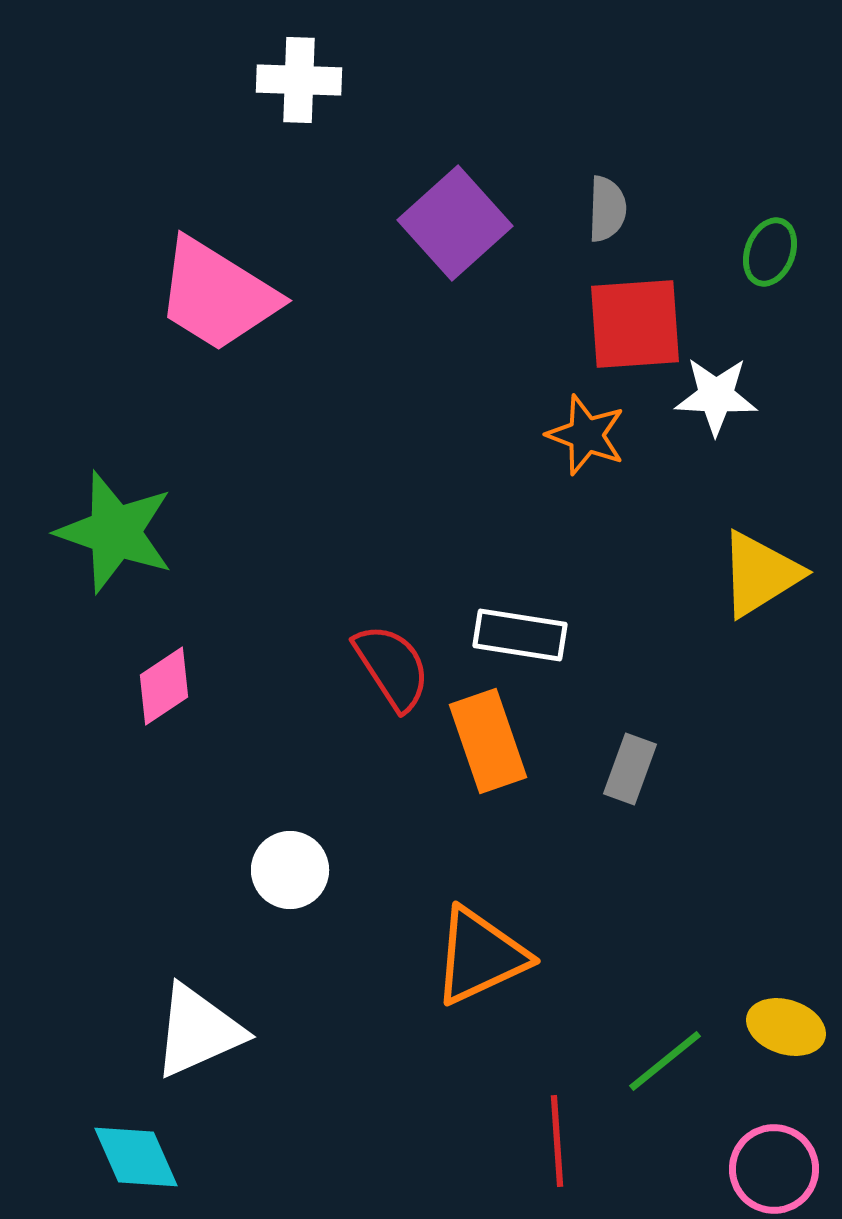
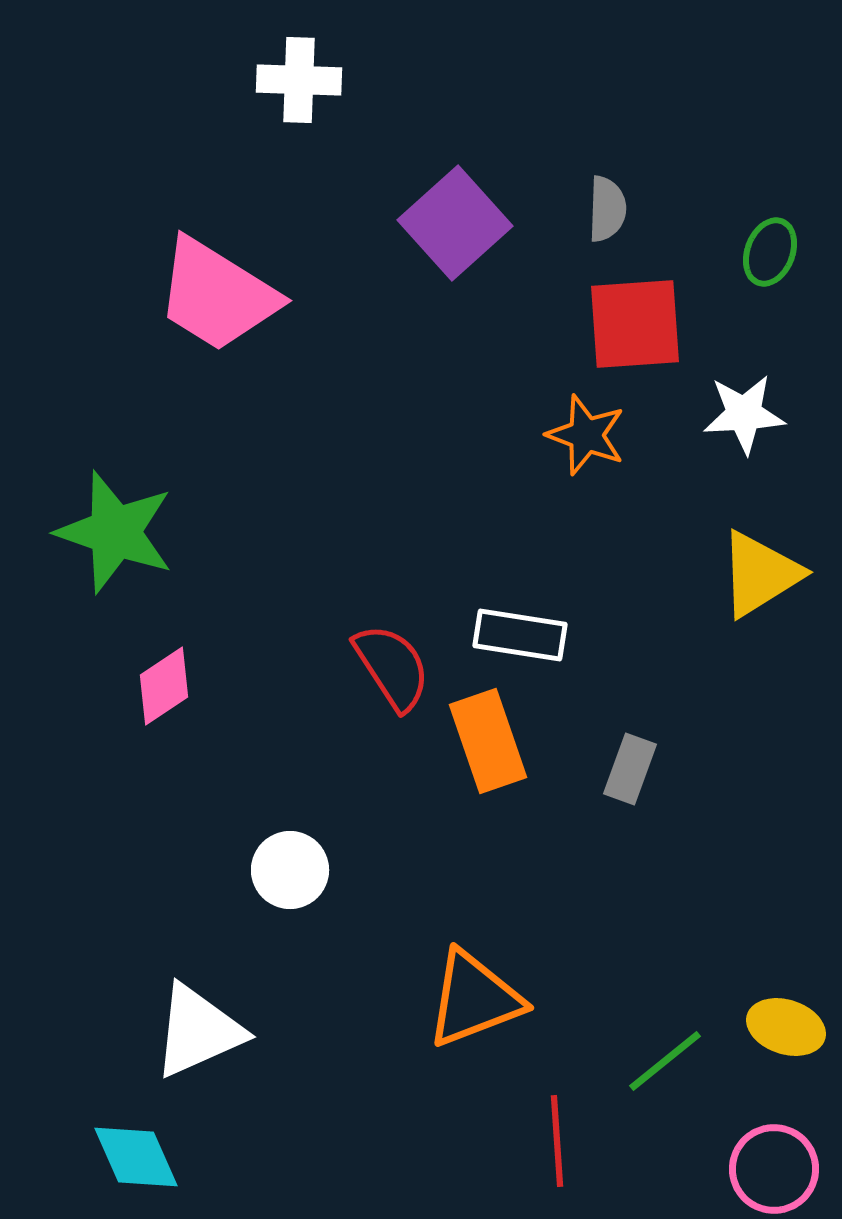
white star: moved 28 px right, 18 px down; rotated 6 degrees counterclockwise
orange triangle: moved 6 px left, 43 px down; rotated 4 degrees clockwise
